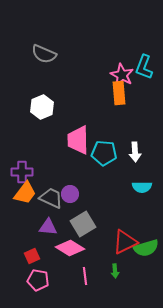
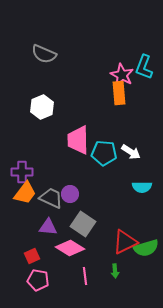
white arrow: moved 4 px left; rotated 54 degrees counterclockwise
gray square: rotated 25 degrees counterclockwise
